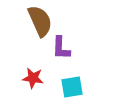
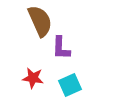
cyan square: moved 2 px left, 2 px up; rotated 15 degrees counterclockwise
